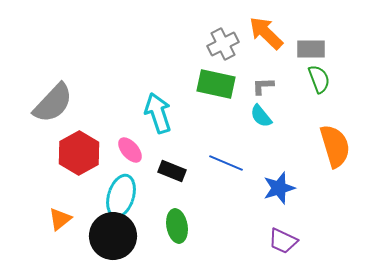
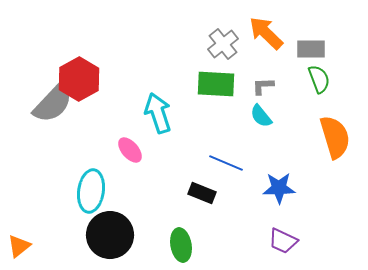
gray cross: rotated 12 degrees counterclockwise
green rectangle: rotated 9 degrees counterclockwise
orange semicircle: moved 9 px up
red hexagon: moved 74 px up
black rectangle: moved 30 px right, 22 px down
blue star: rotated 16 degrees clockwise
cyan ellipse: moved 30 px left, 5 px up; rotated 9 degrees counterclockwise
orange triangle: moved 41 px left, 27 px down
green ellipse: moved 4 px right, 19 px down
black circle: moved 3 px left, 1 px up
